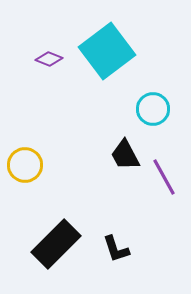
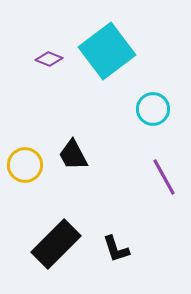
black trapezoid: moved 52 px left
